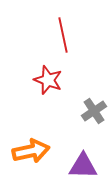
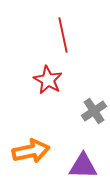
red star: rotated 8 degrees clockwise
